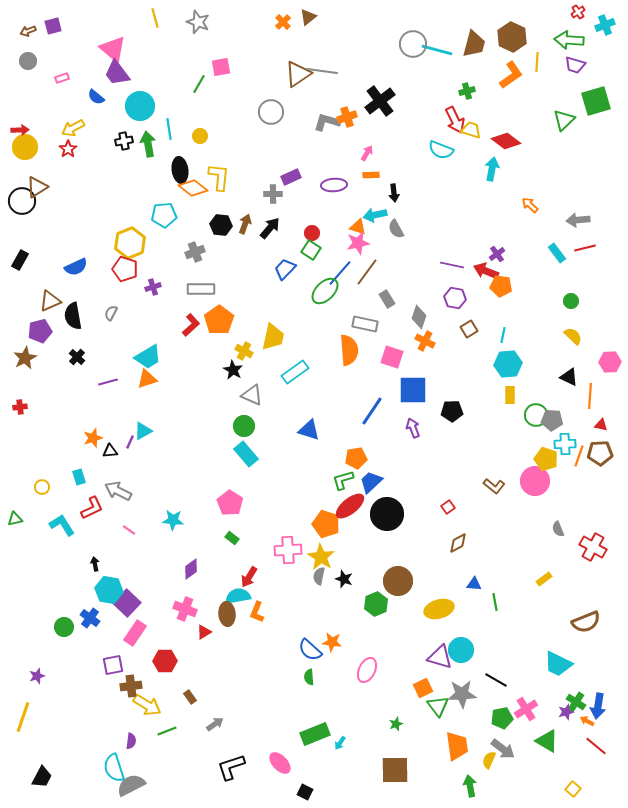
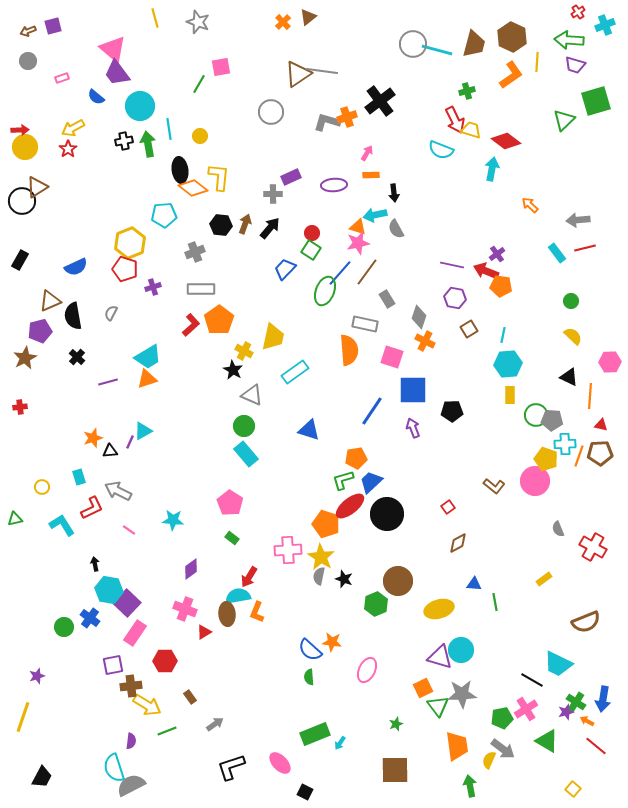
green ellipse at (325, 291): rotated 24 degrees counterclockwise
black line at (496, 680): moved 36 px right
blue arrow at (598, 706): moved 5 px right, 7 px up
